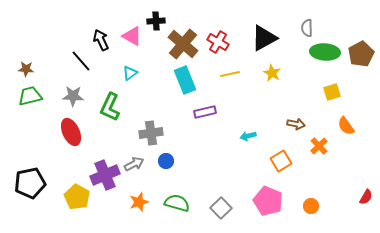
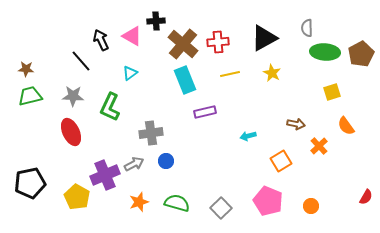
red cross: rotated 35 degrees counterclockwise
